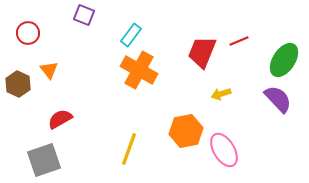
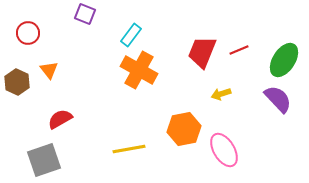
purple square: moved 1 px right, 1 px up
red line: moved 9 px down
brown hexagon: moved 1 px left, 2 px up
orange hexagon: moved 2 px left, 2 px up
yellow line: rotated 60 degrees clockwise
